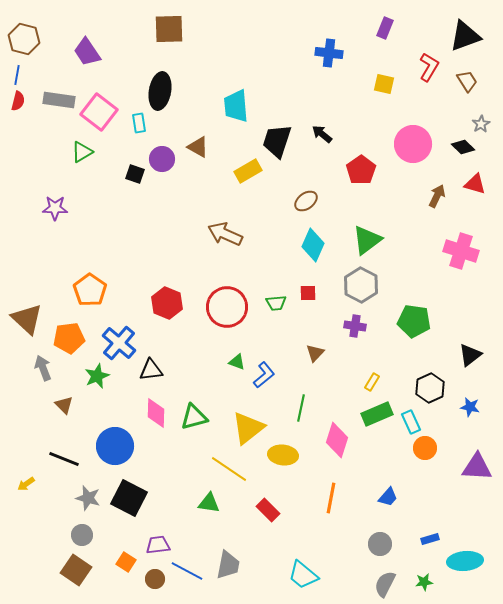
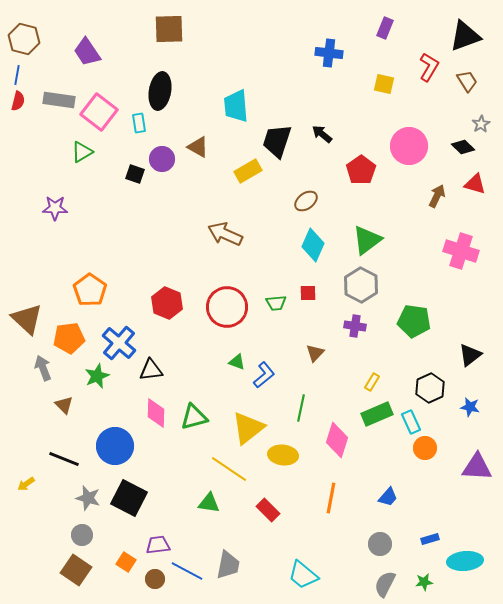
pink circle at (413, 144): moved 4 px left, 2 px down
